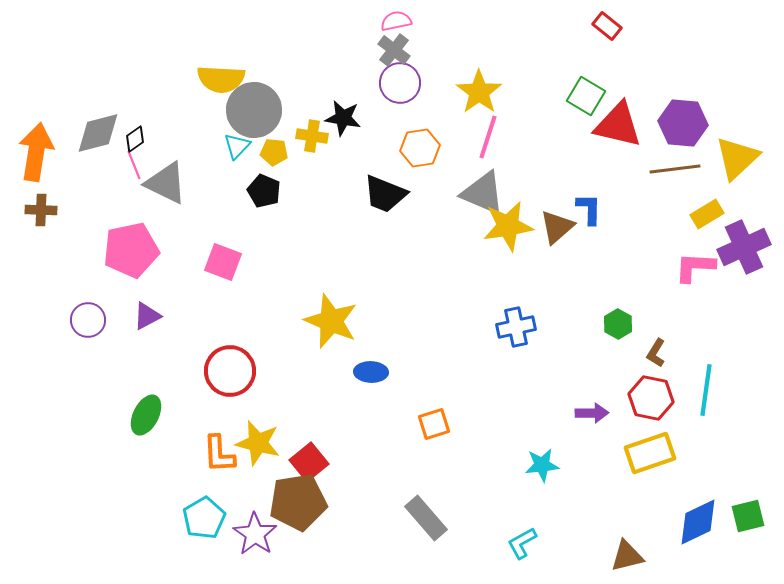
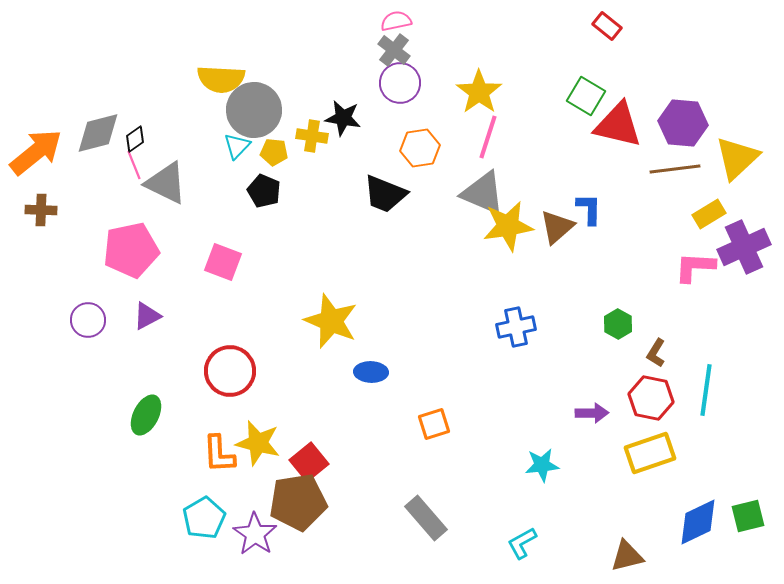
orange arrow at (36, 152): rotated 42 degrees clockwise
yellow rectangle at (707, 214): moved 2 px right
